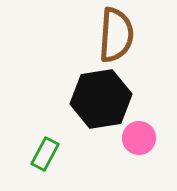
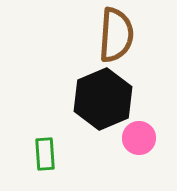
black hexagon: moved 2 px right; rotated 14 degrees counterclockwise
green rectangle: rotated 32 degrees counterclockwise
